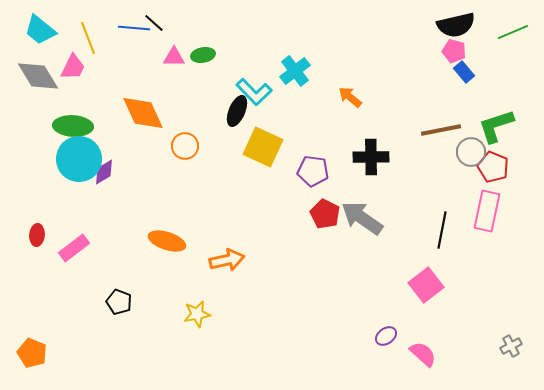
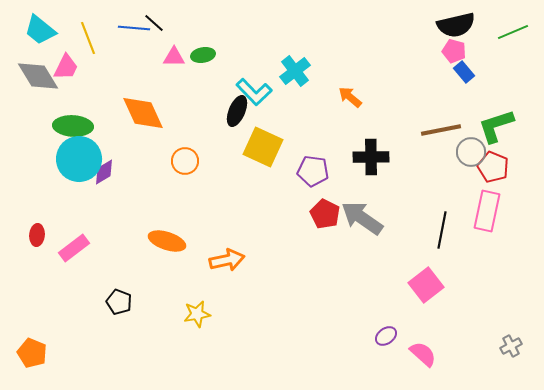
pink trapezoid at (73, 67): moved 7 px left
orange circle at (185, 146): moved 15 px down
